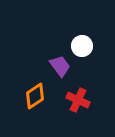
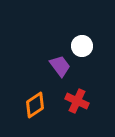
orange diamond: moved 9 px down
red cross: moved 1 px left, 1 px down
